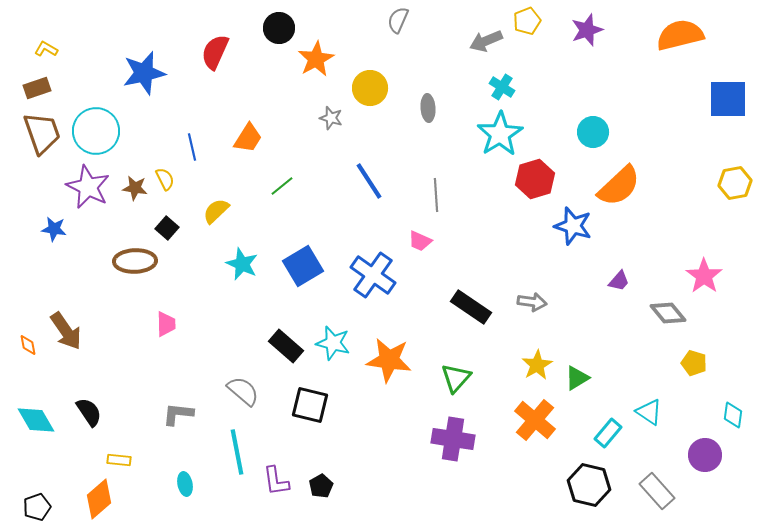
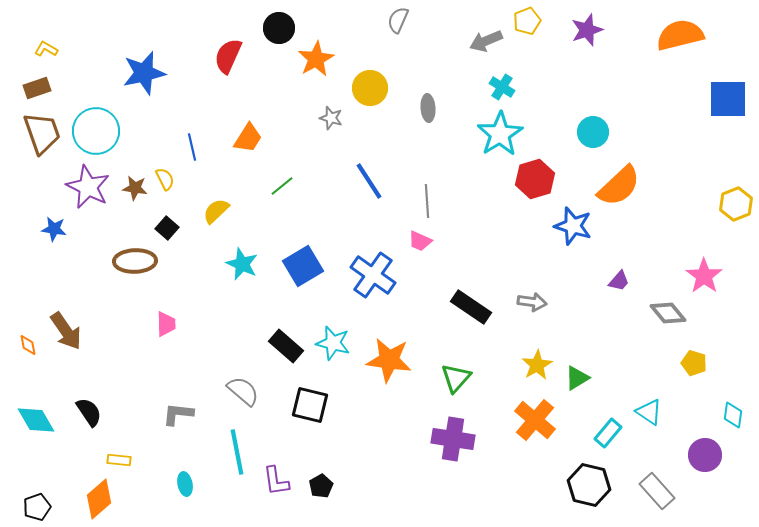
red semicircle at (215, 52): moved 13 px right, 4 px down
yellow hexagon at (735, 183): moved 1 px right, 21 px down; rotated 12 degrees counterclockwise
gray line at (436, 195): moved 9 px left, 6 px down
